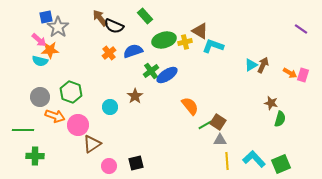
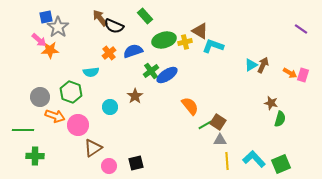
cyan semicircle at (40, 61): moved 51 px right, 11 px down; rotated 21 degrees counterclockwise
brown triangle at (92, 144): moved 1 px right, 4 px down
